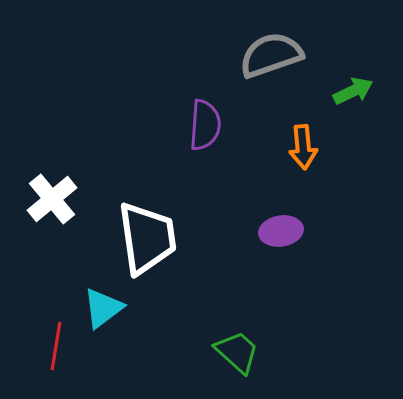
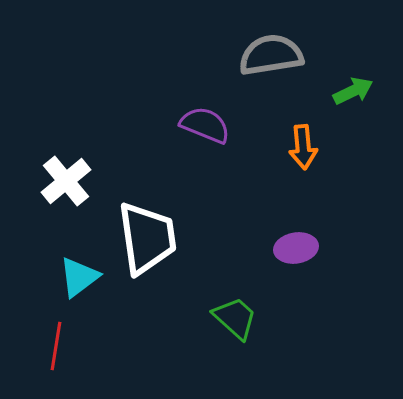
gray semicircle: rotated 10 degrees clockwise
purple semicircle: rotated 72 degrees counterclockwise
white cross: moved 14 px right, 18 px up
purple ellipse: moved 15 px right, 17 px down
cyan triangle: moved 24 px left, 31 px up
green trapezoid: moved 2 px left, 34 px up
